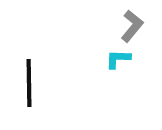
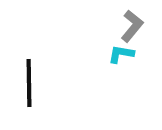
cyan L-shape: moved 3 px right, 5 px up; rotated 8 degrees clockwise
